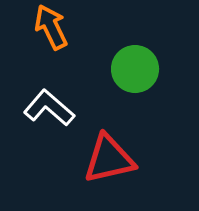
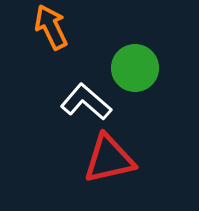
green circle: moved 1 px up
white L-shape: moved 37 px right, 6 px up
